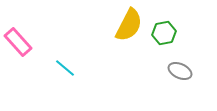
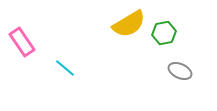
yellow semicircle: moved 1 px up; rotated 32 degrees clockwise
pink rectangle: moved 4 px right; rotated 8 degrees clockwise
